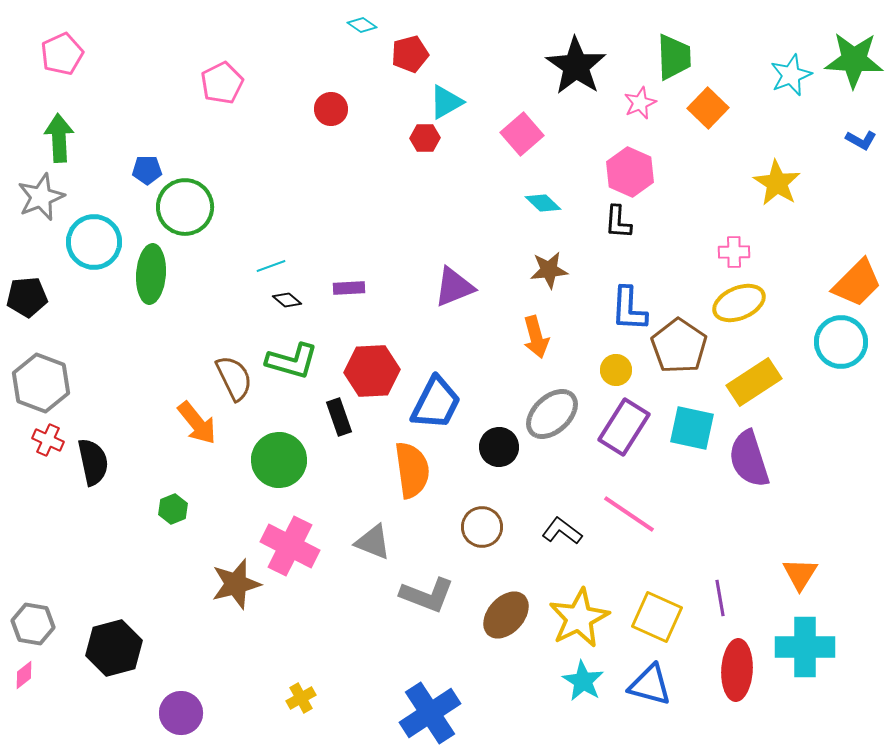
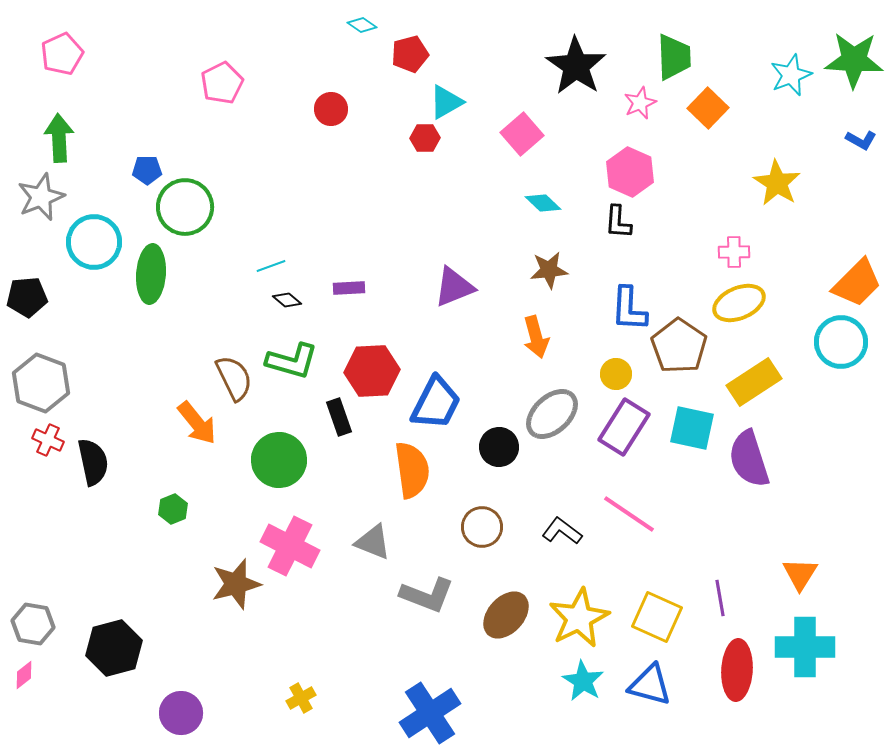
yellow circle at (616, 370): moved 4 px down
